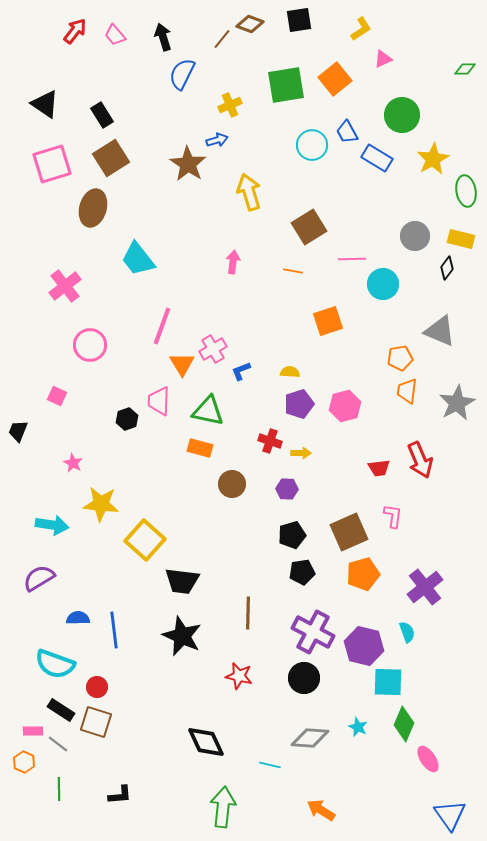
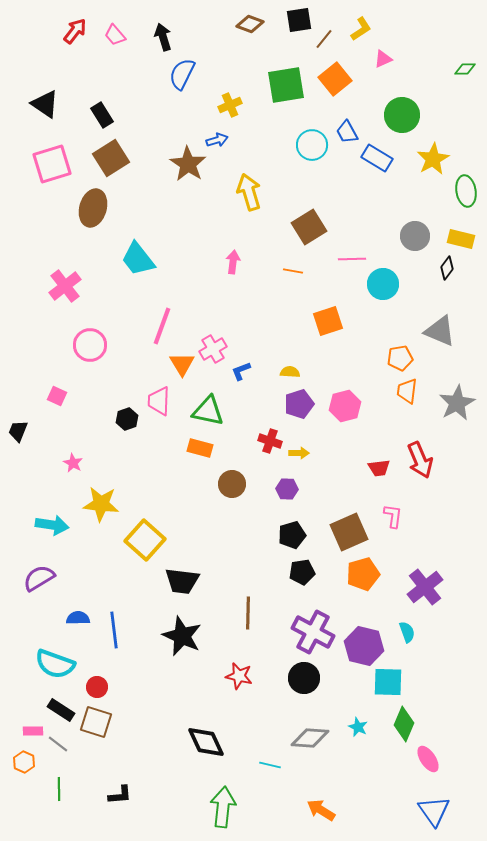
brown line at (222, 39): moved 102 px right
yellow arrow at (301, 453): moved 2 px left
blue triangle at (450, 815): moved 16 px left, 4 px up
